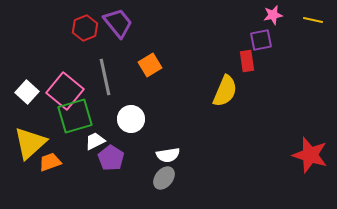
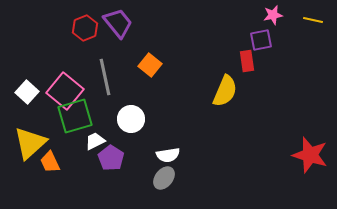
orange square: rotated 20 degrees counterclockwise
orange trapezoid: rotated 95 degrees counterclockwise
